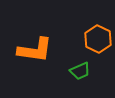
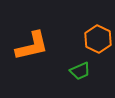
orange L-shape: moved 3 px left, 4 px up; rotated 21 degrees counterclockwise
